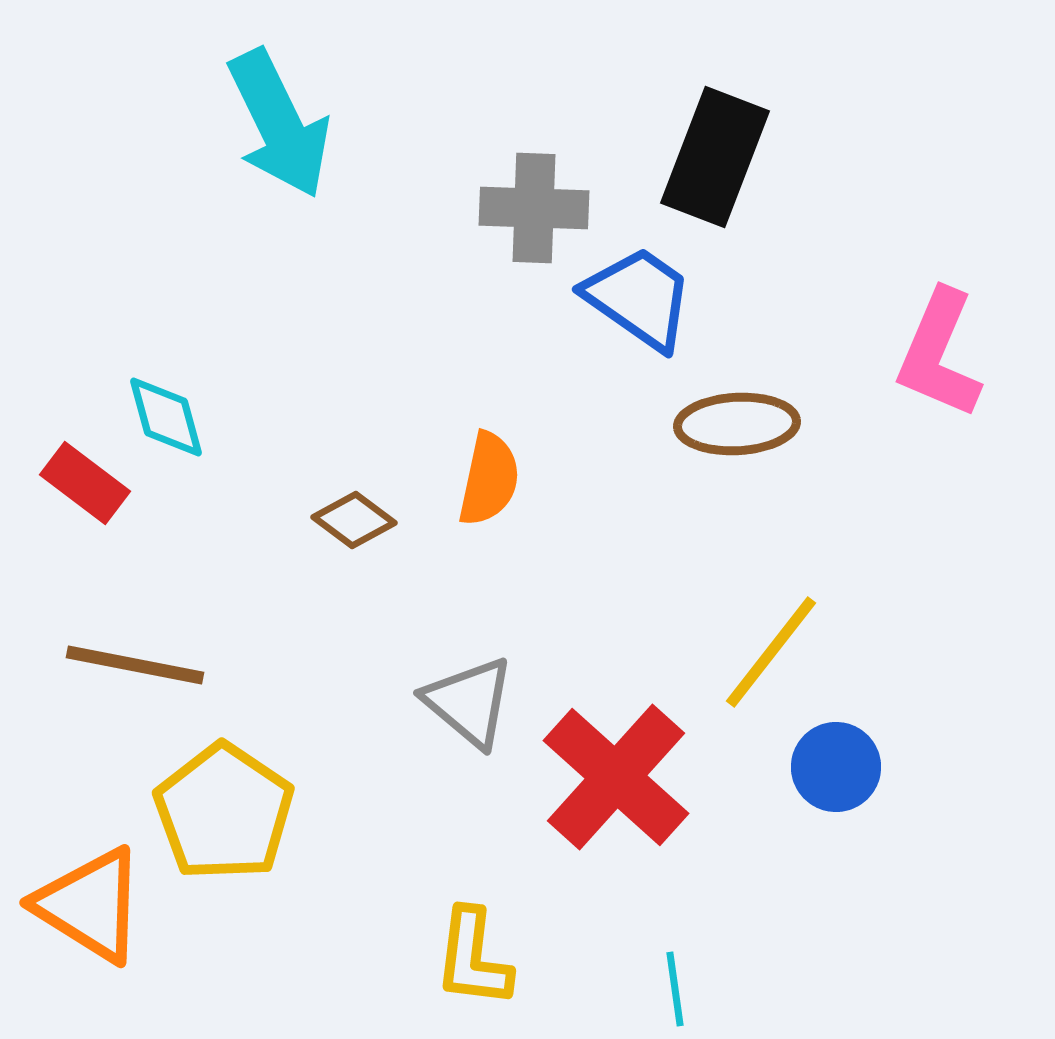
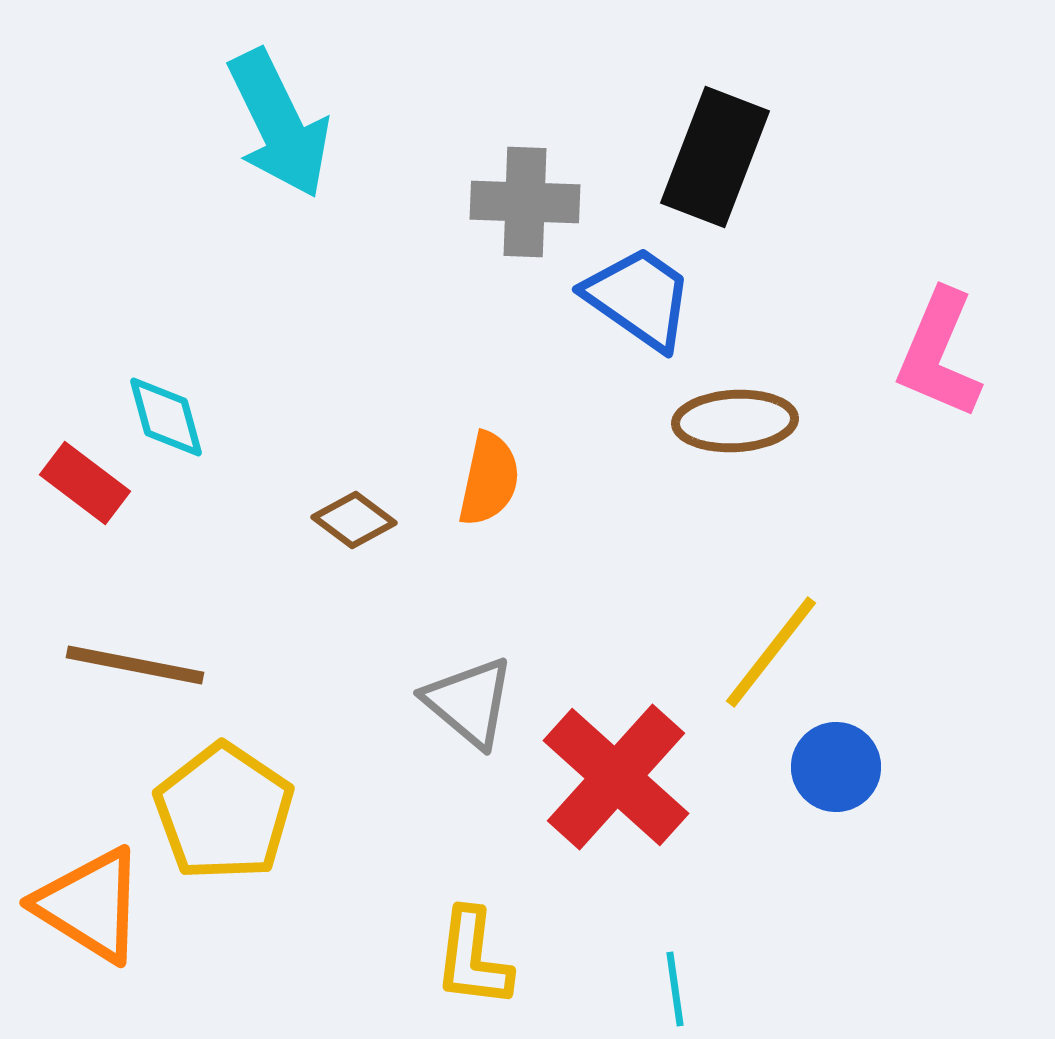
gray cross: moved 9 px left, 6 px up
brown ellipse: moved 2 px left, 3 px up
